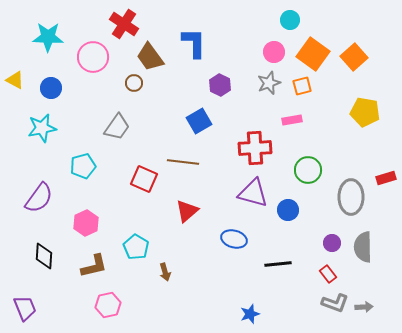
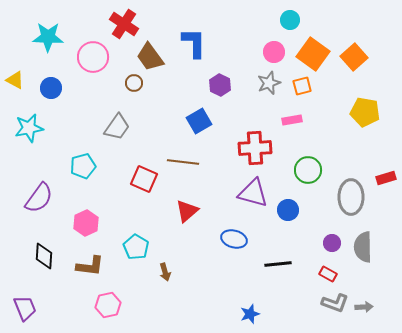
cyan star at (42, 128): moved 13 px left
brown L-shape at (94, 266): moved 4 px left; rotated 20 degrees clockwise
red rectangle at (328, 274): rotated 24 degrees counterclockwise
